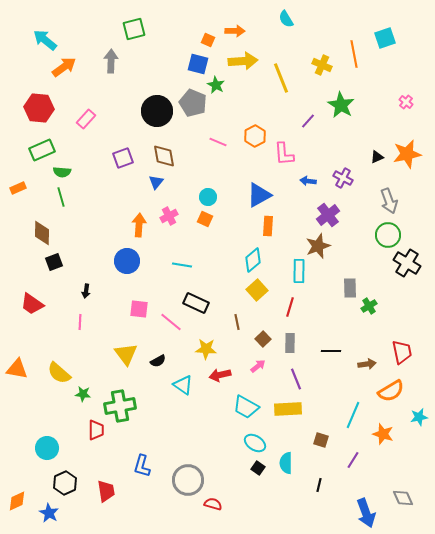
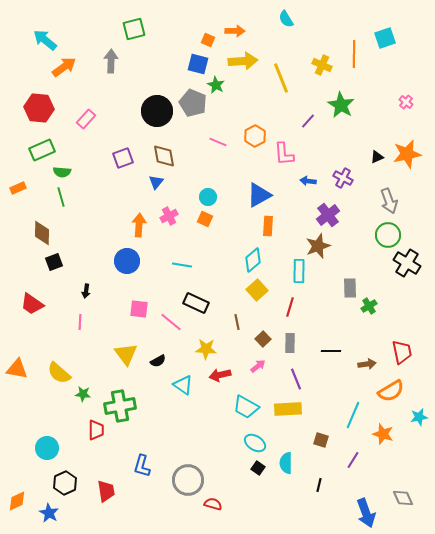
orange line at (354, 54): rotated 12 degrees clockwise
